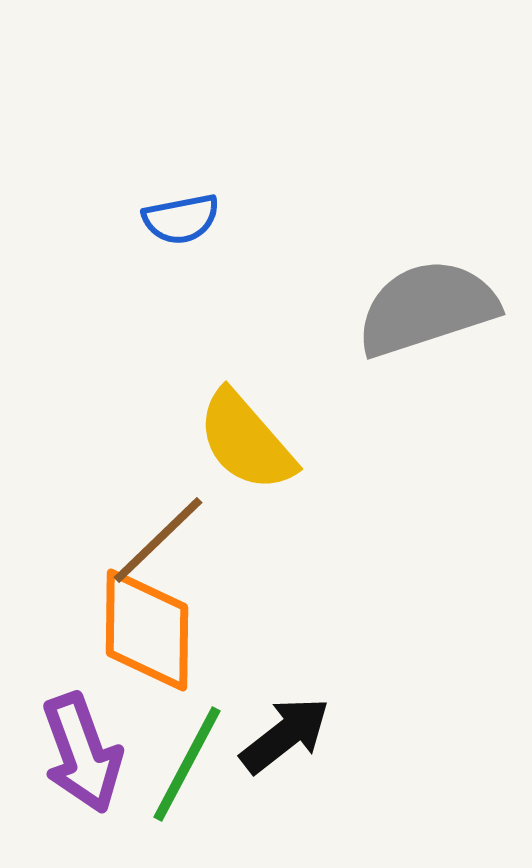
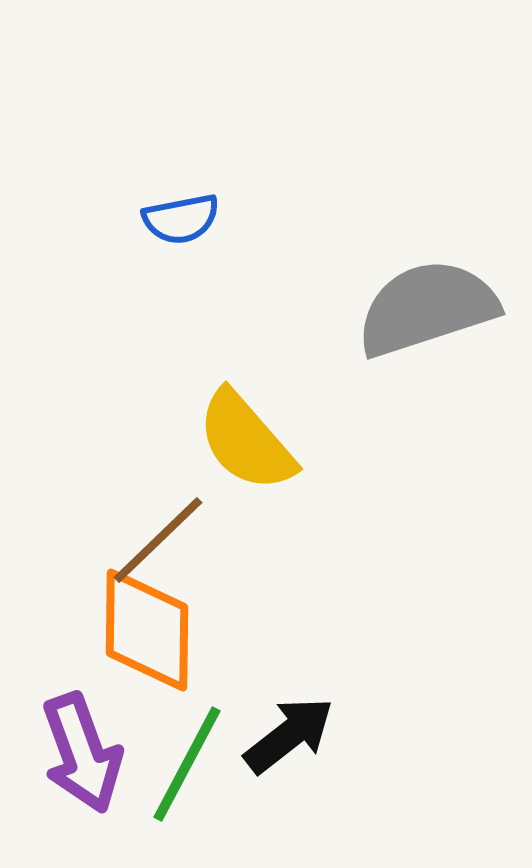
black arrow: moved 4 px right
